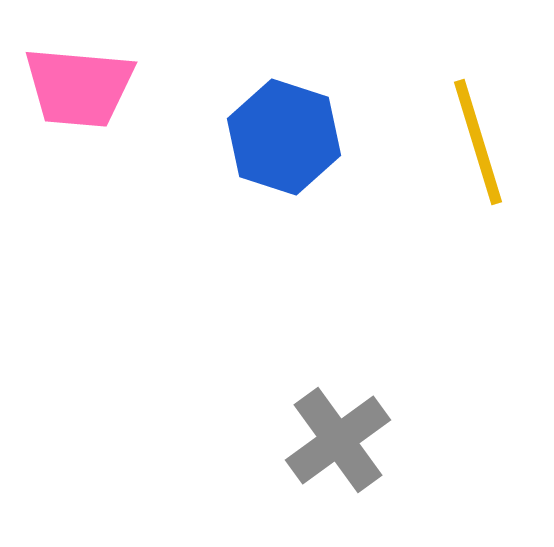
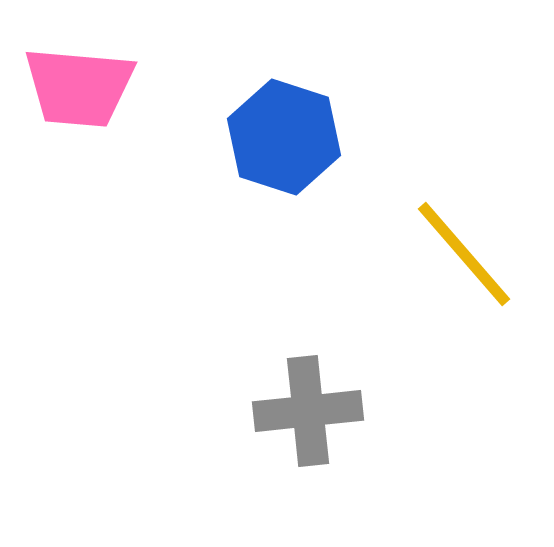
yellow line: moved 14 px left, 112 px down; rotated 24 degrees counterclockwise
gray cross: moved 30 px left, 29 px up; rotated 30 degrees clockwise
